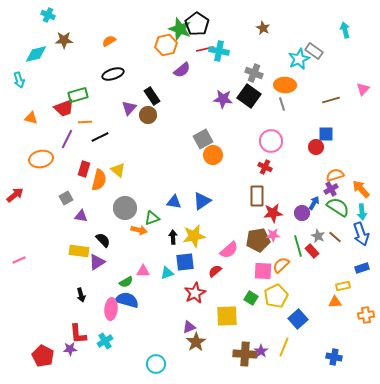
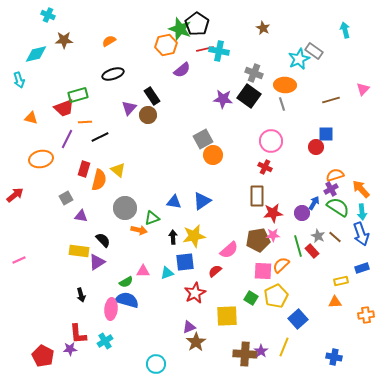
yellow rectangle at (343, 286): moved 2 px left, 5 px up
